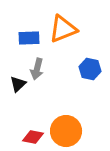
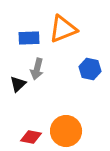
red diamond: moved 2 px left
